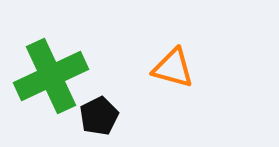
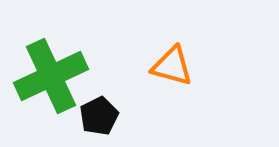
orange triangle: moved 1 px left, 2 px up
